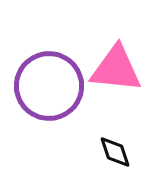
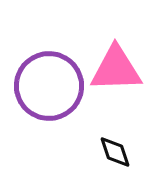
pink triangle: rotated 8 degrees counterclockwise
